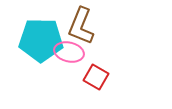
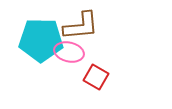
brown L-shape: rotated 117 degrees counterclockwise
